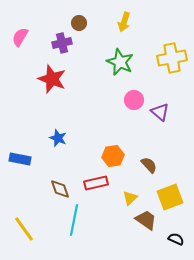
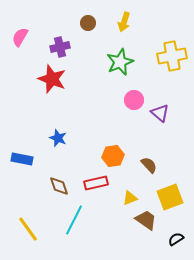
brown circle: moved 9 px right
purple cross: moved 2 px left, 4 px down
yellow cross: moved 2 px up
green star: rotated 24 degrees clockwise
purple triangle: moved 1 px down
blue rectangle: moved 2 px right
brown diamond: moved 1 px left, 3 px up
yellow triangle: rotated 21 degrees clockwise
cyan line: rotated 16 degrees clockwise
yellow line: moved 4 px right
black semicircle: rotated 56 degrees counterclockwise
